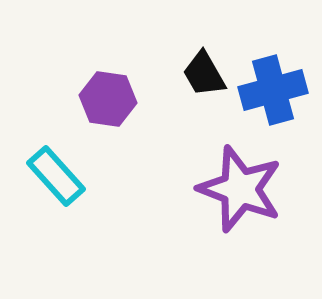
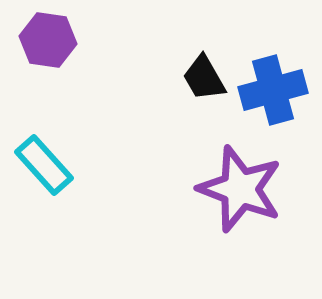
black trapezoid: moved 4 px down
purple hexagon: moved 60 px left, 59 px up
cyan rectangle: moved 12 px left, 11 px up
